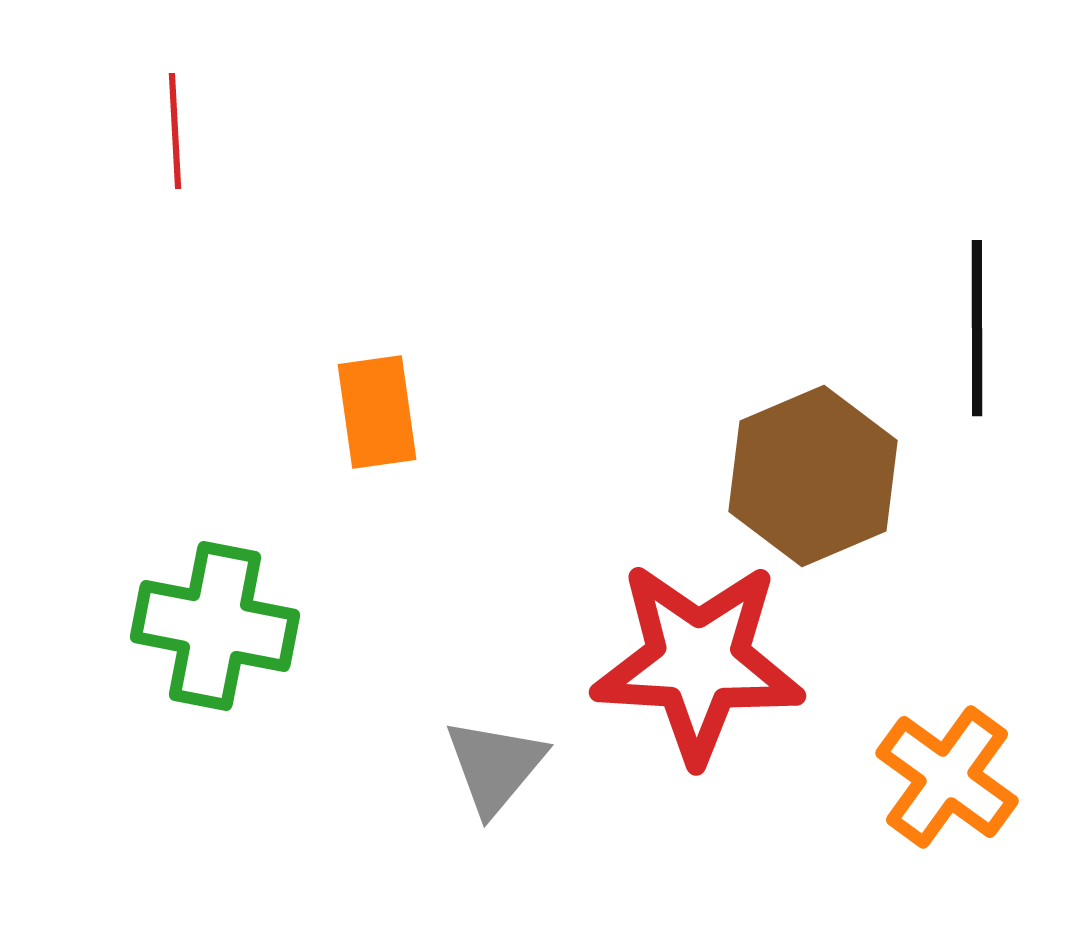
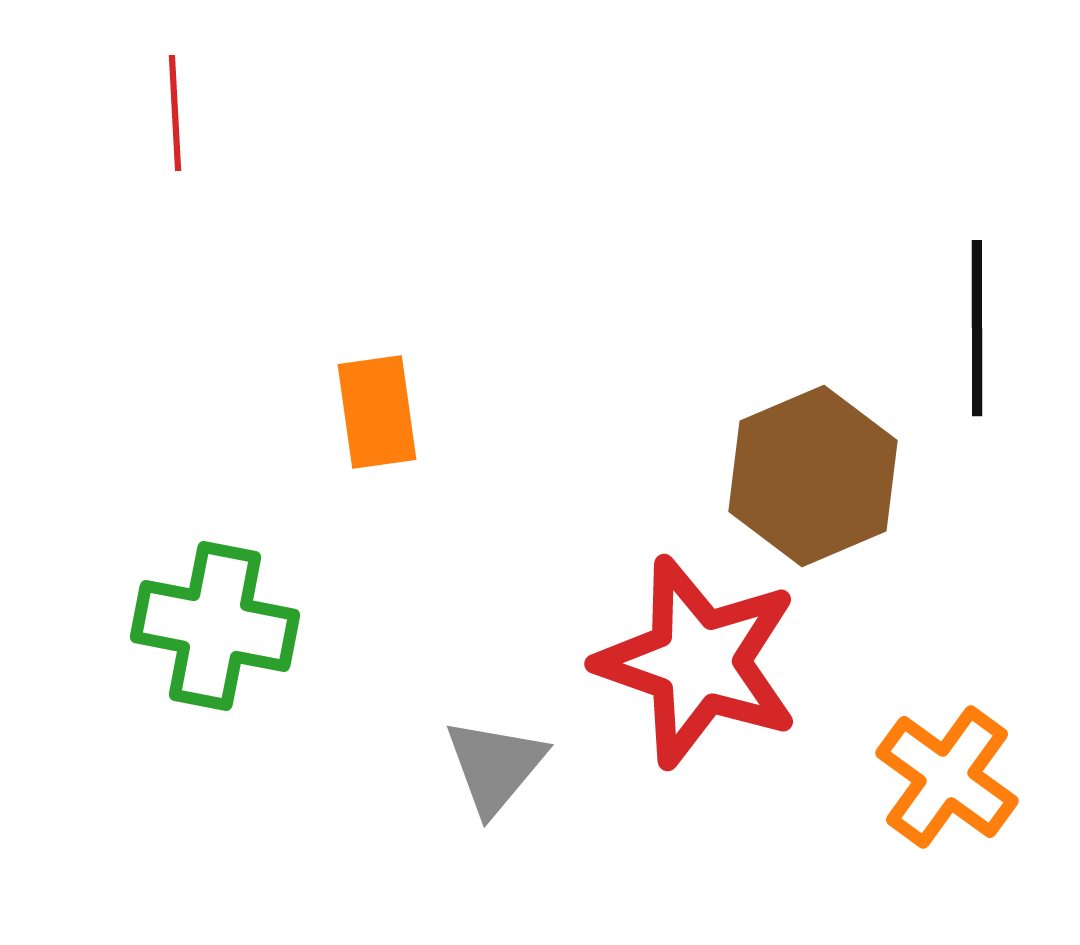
red line: moved 18 px up
red star: rotated 16 degrees clockwise
